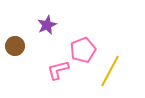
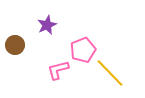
brown circle: moved 1 px up
yellow line: moved 2 px down; rotated 72 degrees counterclockwise
